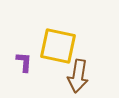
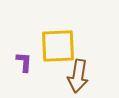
yellow square: rotated 15 degrees counterclockwise
